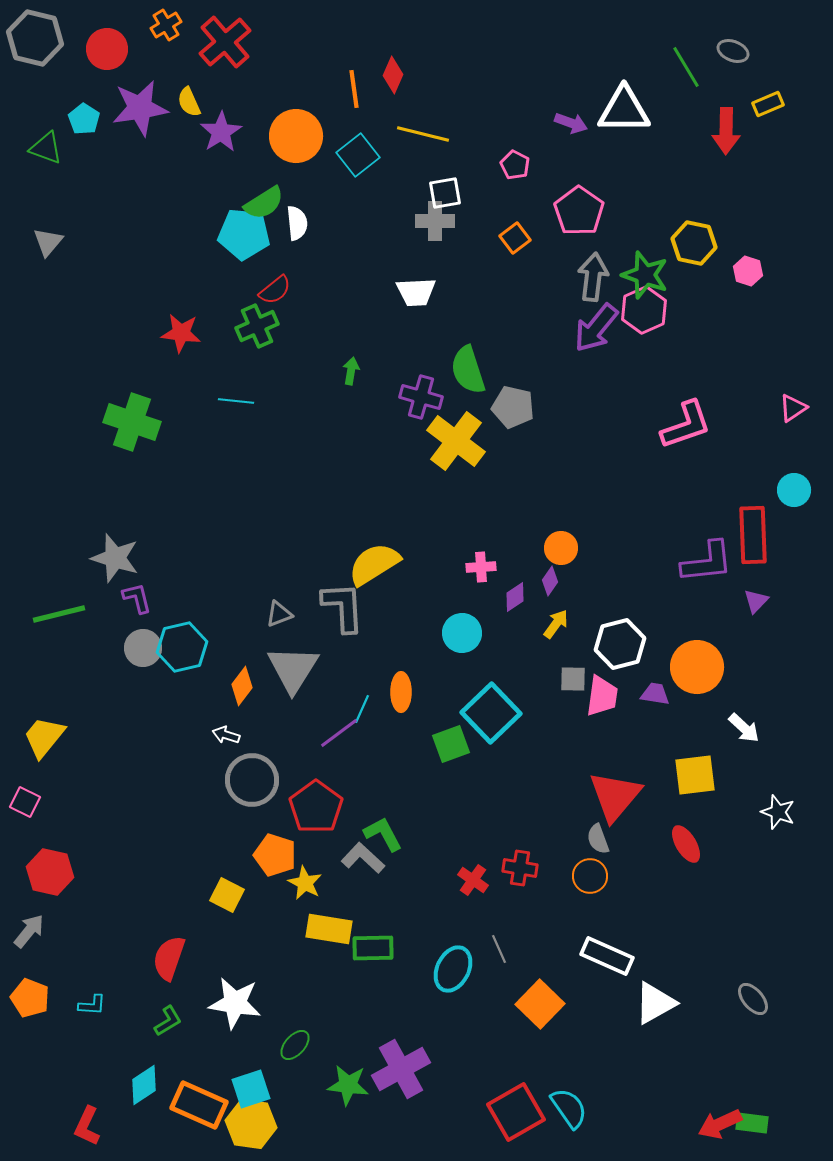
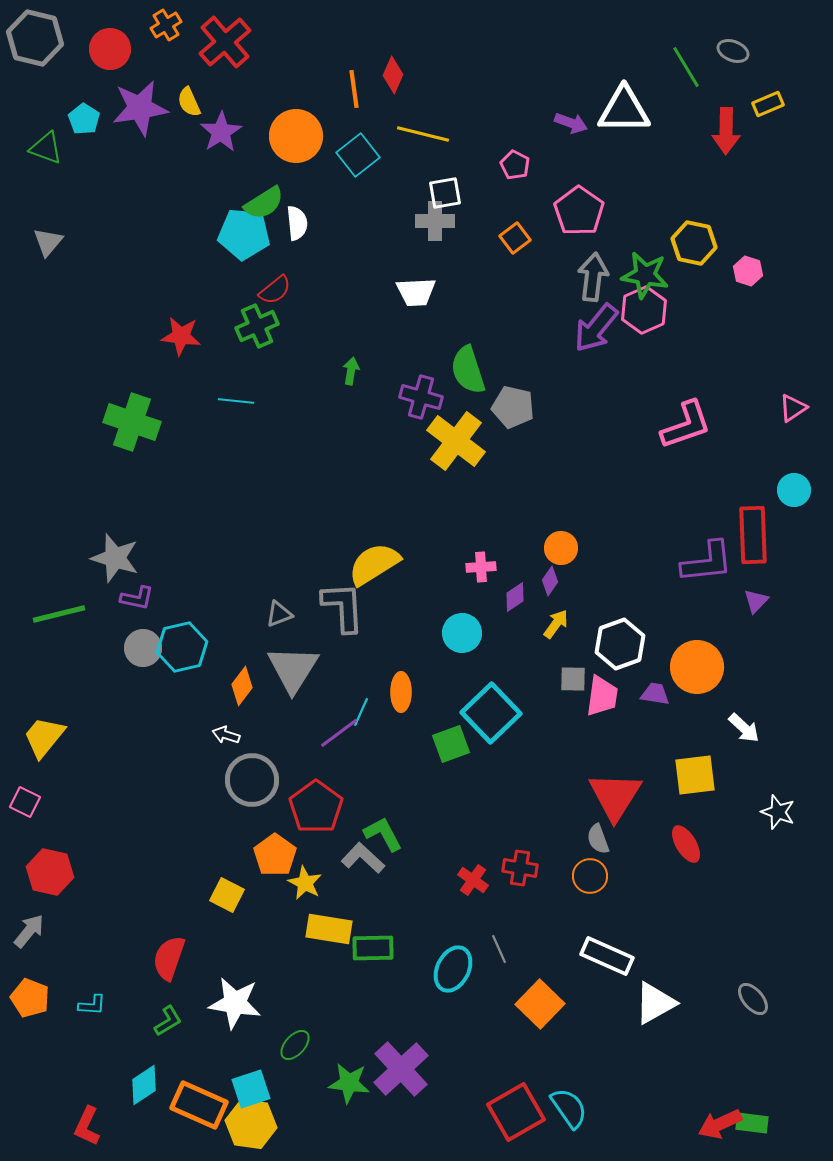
red circle at (107, 49): moved 3 px right
green star at (645, 275): rotated 9 degrees counterclockwise
red star at (181, 333): moved 3 px down
purple L-shape at (137, 598): rotated 116 degrees clockwise
white hexagon at (620, 644): rotated 6 degrees counterclockwise
cyan line at (362, 709): moved 1 px left, 3 px down
red triangle at (615, 796): rotated 8 degrees counterclockwise
orange pentagon at (275, 855): rotated 18 degrees clockwise
purple cross at (401, 1069): rotated 14 degrees counterclockwise
green star at (348, 1085): moved 1 px right, 2 px up
